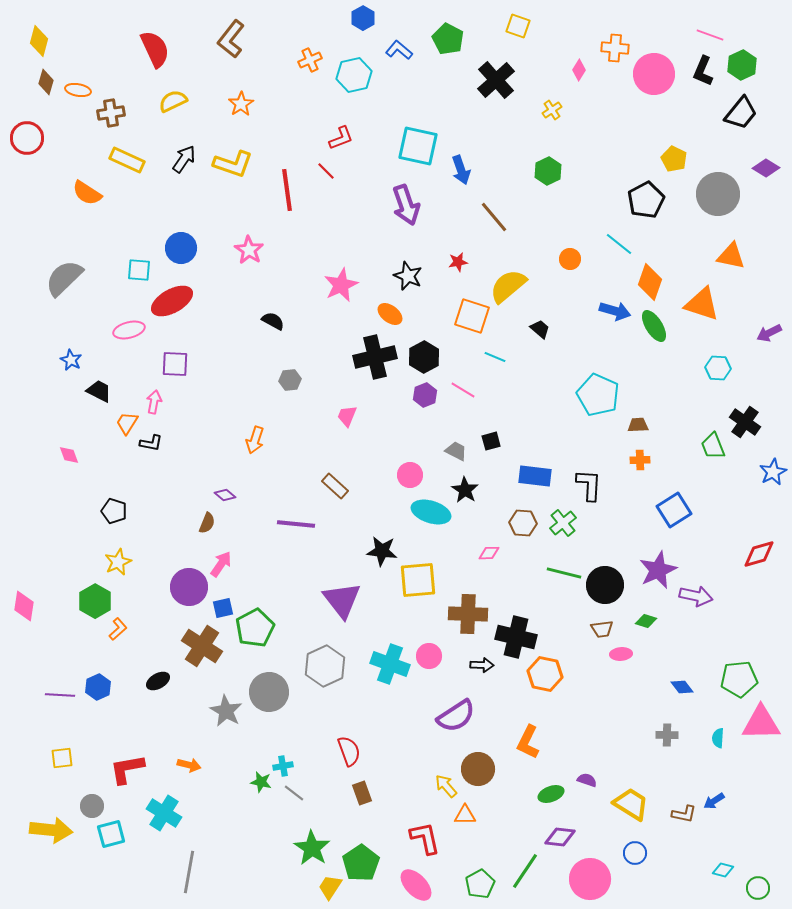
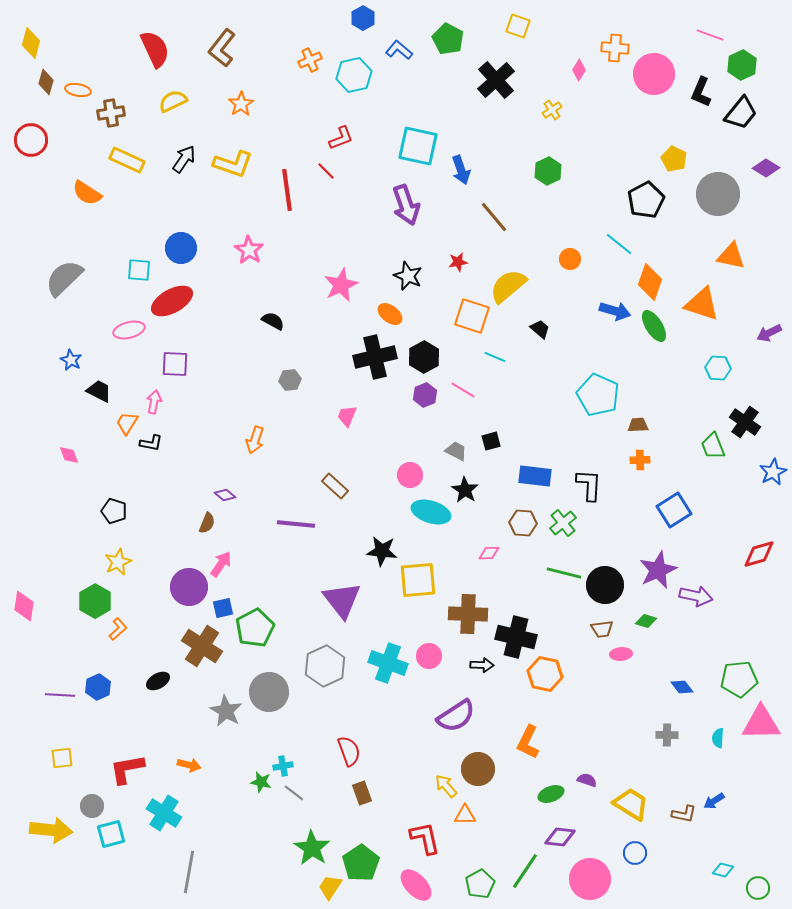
brown L-shape at (231, 39): moved 9 px left, 9 px down
yellow diamond at (39, 41): moved 8 px left, 2 px down
black L-shape at (703, 71): moved 2 px left, 21 px down
red circle at (27, 138): moved 4 px right, 2 px down
cyan cross at (390, 664): moved 2 px left, 1 px up
